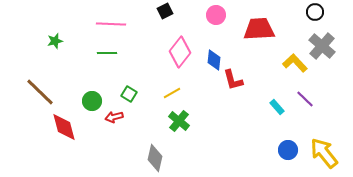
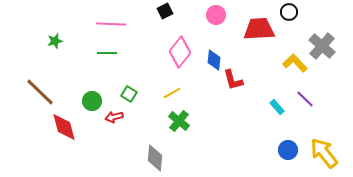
black circle: moved 26 px left
gray diamond: rotated 8 degrees counterclockwise
